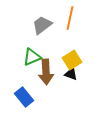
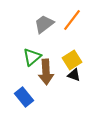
orange line: moved 2 px right, 2 px down; rotated 25 degrees clockwise
gray trapezoid: moved 2 px right, 1 px up
green triangle: rotated 18 degrees counterclockwise
black triangle: moved 3 px right, 1 px down
